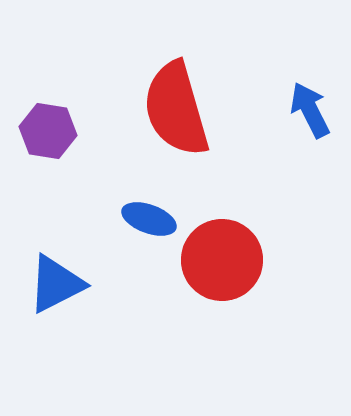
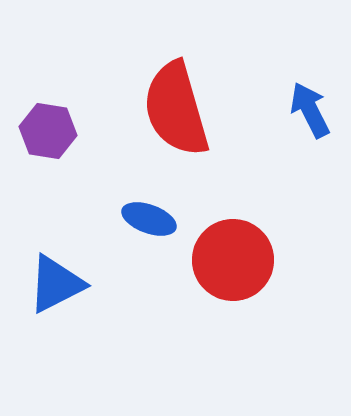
red circle: moved 11 px right
